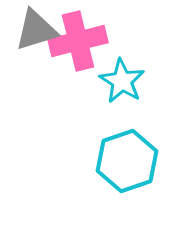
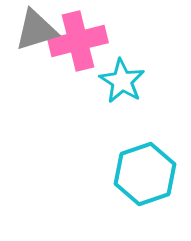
cyan hexagon: moved 18 px right, 13 px down
